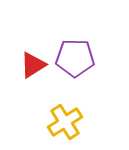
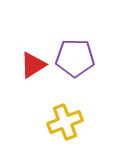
yellow cross: rotated 12 degrees clockwise
